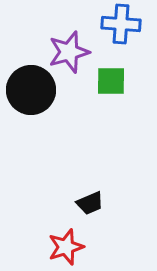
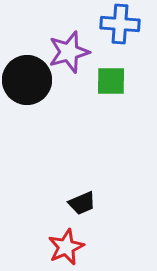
blue cross: moved 1 px left
black circle: moved 4 px left, 10 px up
black trapezoid: moved 8 px left
red star: rotated 6 degrees counterclockwise
